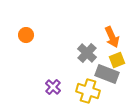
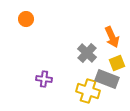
orange circle: moved 16 px up
yellow square: moved 3 px down
gray rectangle: moved 5 px down
purple cross: moved 9 px left, 8 px up; rotated 35 degrees counterclockwise
